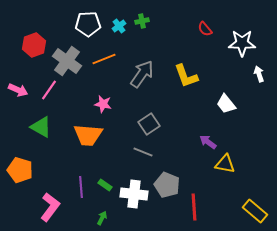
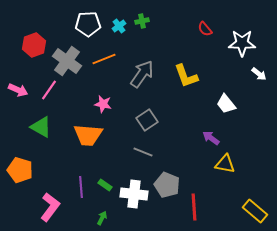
white arrow: rotated 147 degrees clockwise
gray square: moved 2 px left, 4 px up
purple arrow: moved 3 px right, 4 px up
